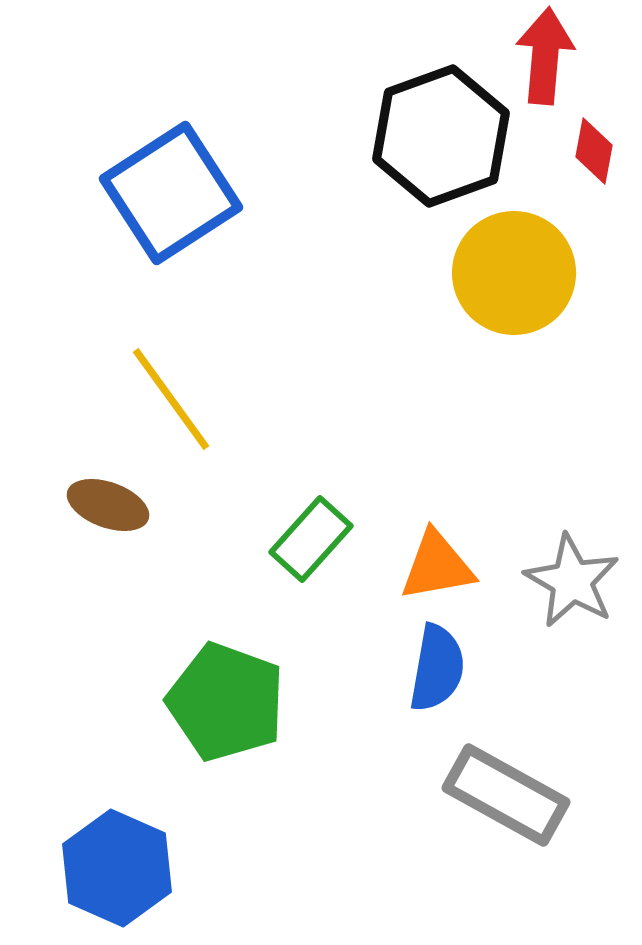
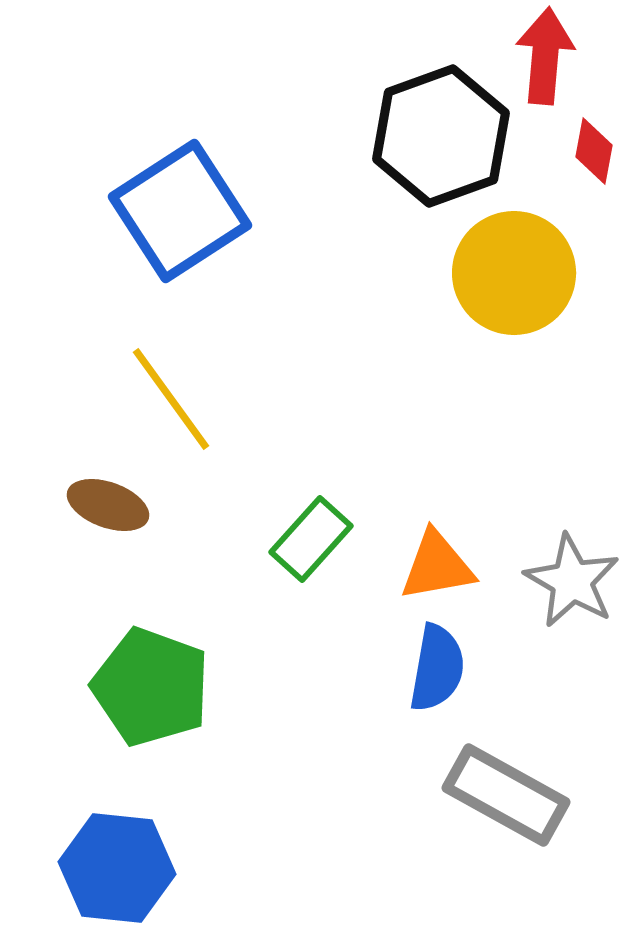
blue square: moved 9 px right, 18 px down
green pentagon: moved 75 px left, 15 px up
blue hexagon: rotated 18 degrees counterclockwise
